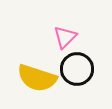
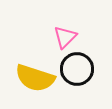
yellow semicircle: moved 2 px left
